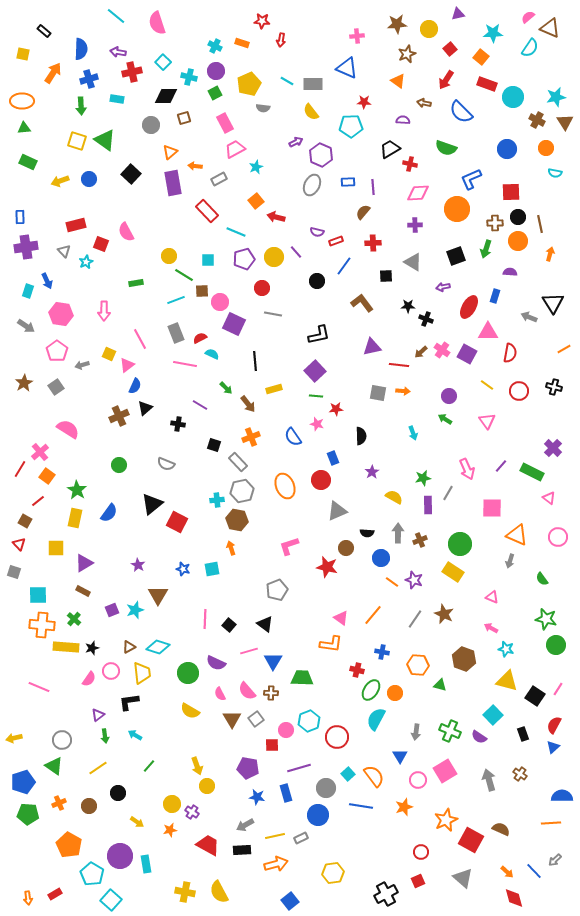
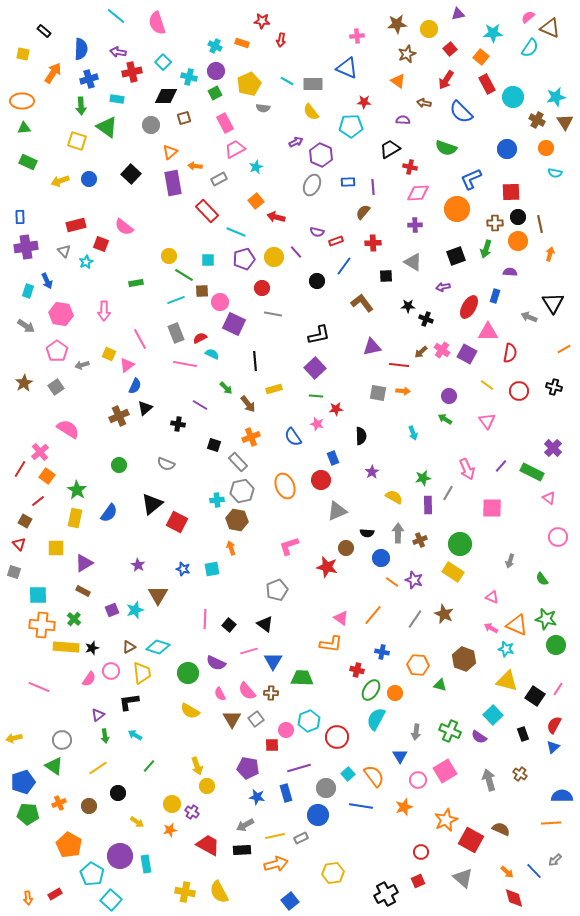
red rectangle at (487, 84): rotated 42 degrees clockwise
green triangle at (105, 140): moved 2 px right, 13 px up
red cross at (410, 164): moved 3 px down
pink semicircle at (126, 232): moved 2 px left, 5 px up; rotated 24 degrees counterclockwise
purple square at (315, 371): moved 3 px up
orange triangle at (517, 535): moved 90 px down
